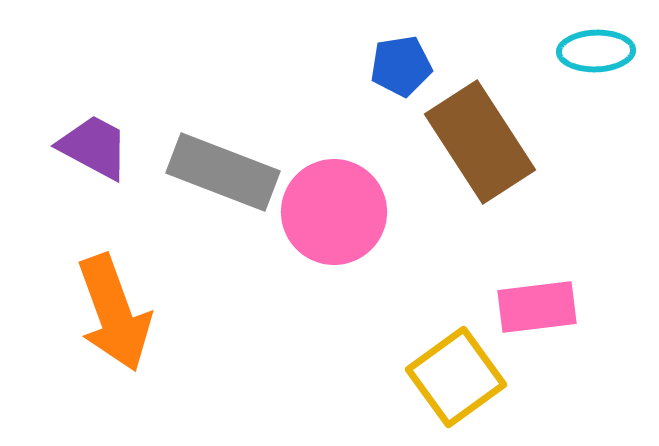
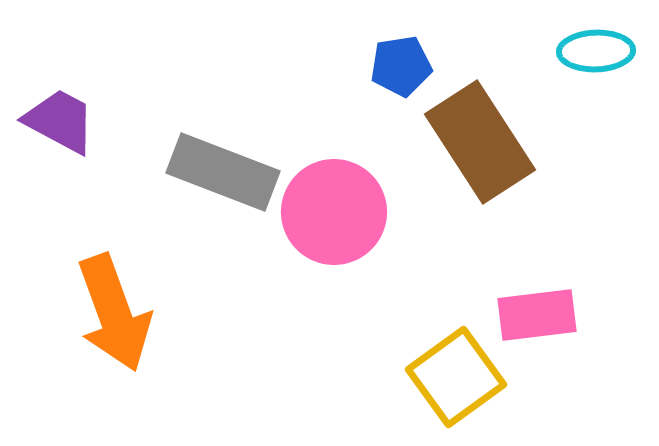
purple trapezoid: moved 34 px left, 26 px up
pink rectangle: moved 8 px down
